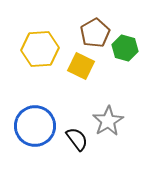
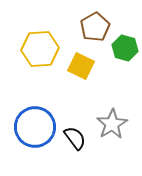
brown pentagon: moved 6 px up
gray star: moved 4 px right, 3 px down
blue circle: moved 1 px down
black semicircle: moved 2 px left, 1 px up
